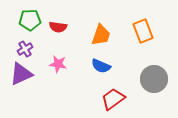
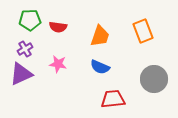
orange trapezoid: moved 1 px left, 1 px down
blue semicircle: moved 1 px left, 1 px down
red trapezoid: rotated 30 degrees clockwise
